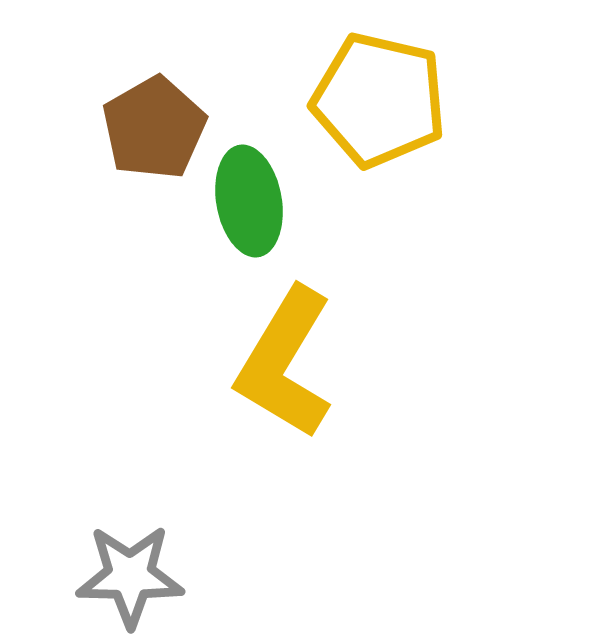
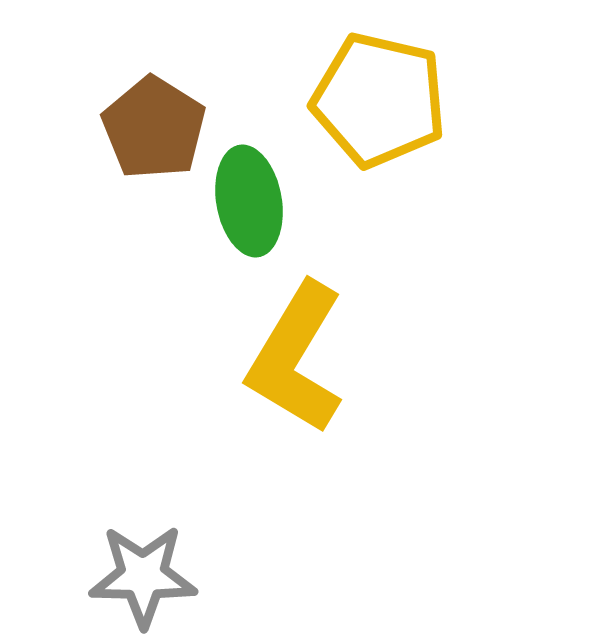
brown pentagon: rotated 10 degrees counterclockwise
yellow L-shape: moved 11 px right, 5 px up
gray star: moved 13 px right
